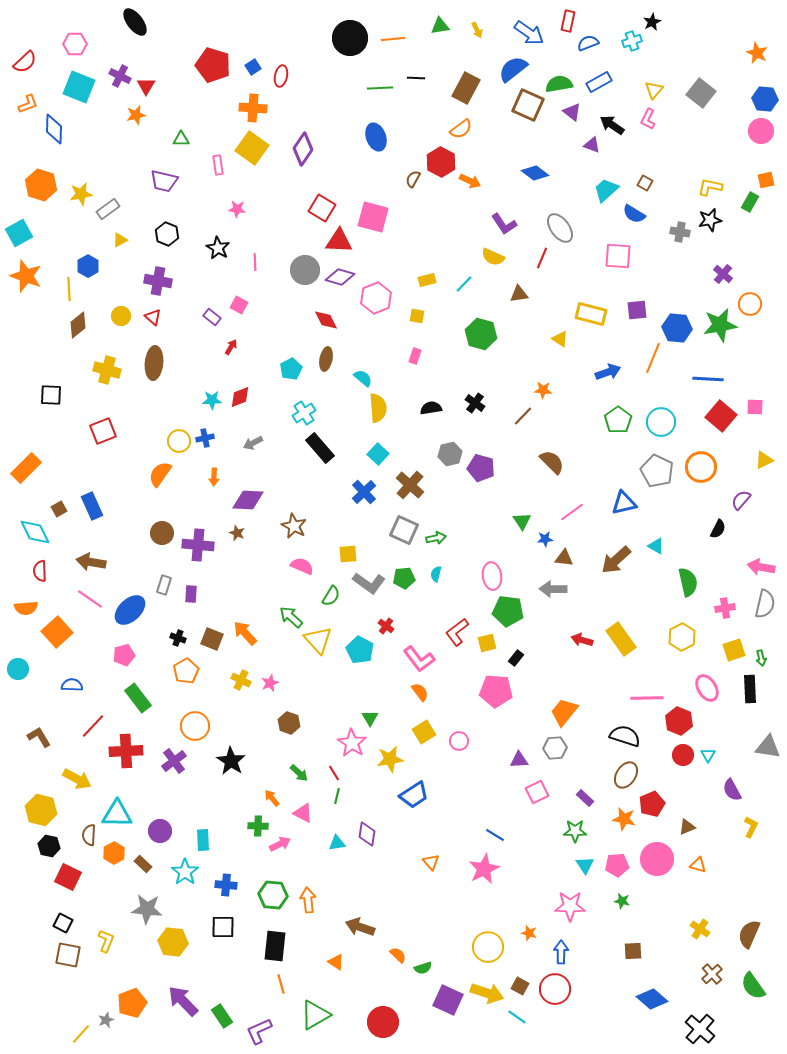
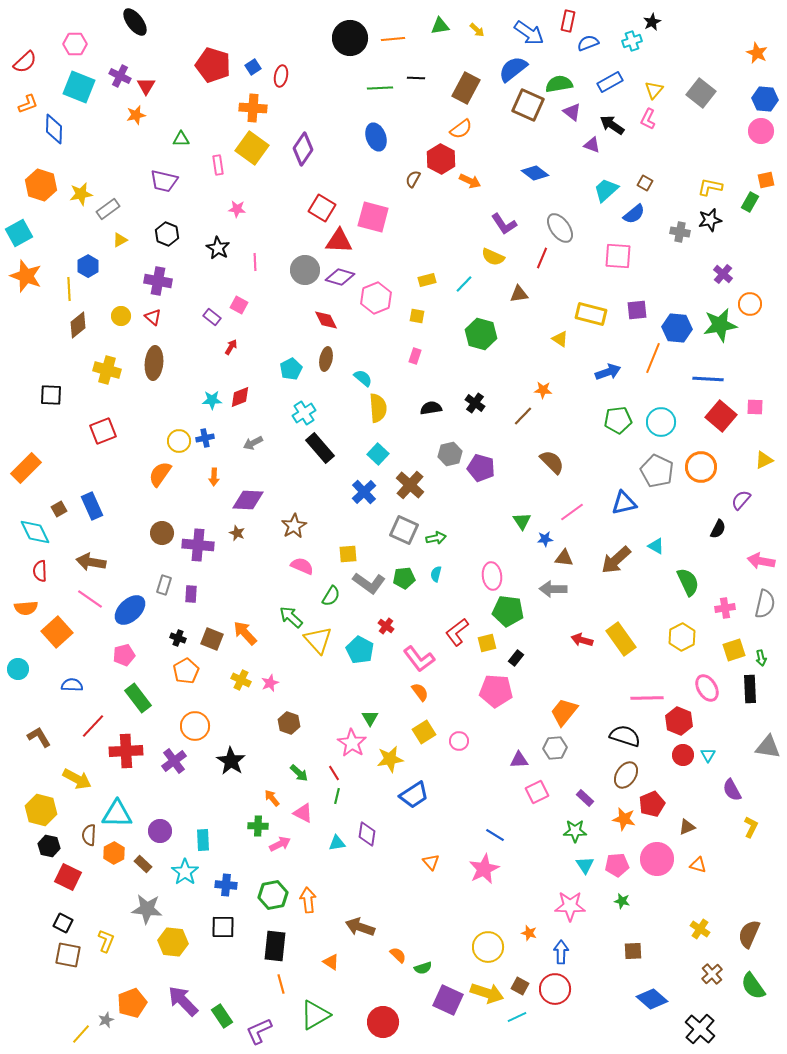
yellow arrow at (477, 30): rotated 21 degrees counterclockwise
blue rectangle at (599, 82): moved 11 px right
red hexagon at (441, 162): moved 3 px up
blue semicircle at (634, 214): rotated 70 degrees counterclockwise
green pentagon at (618, 420): rotated 28 degrees clockwise
brown star at (294, 526): rotated 15 degrees clockwise
pink arrow at (761, 567): moved 6 px up
green semicircle at (688, 582): rotated 12 degrees counterclockwise
green hexagon at (273, 895): rotated 16 degrees counterclockwise
orange triangle at (336, 962): moved 5 px left
cyan line at (517, 1017): rotated 60 degrees counterclockwise
